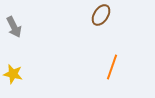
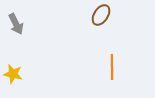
gray arrow: moved 2 px right, 3 px up
orange line: rotated 20 degrees counterclockwise
